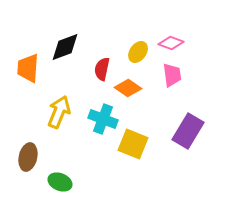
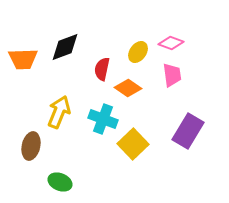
orange trapezoid: moved 5 px left, 9 px up; rotated 96 degrees counterclockwise
yellow square: rotated 24 degrees clockwise
brown ellipse: moved 3 px right, 11 px up
